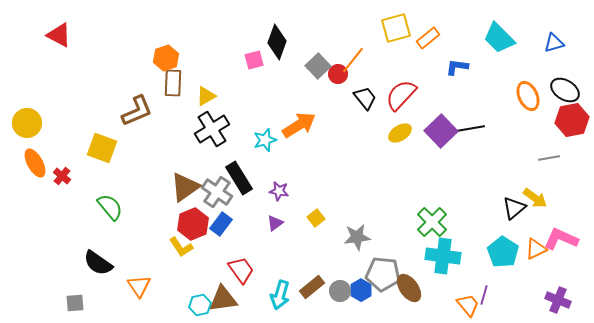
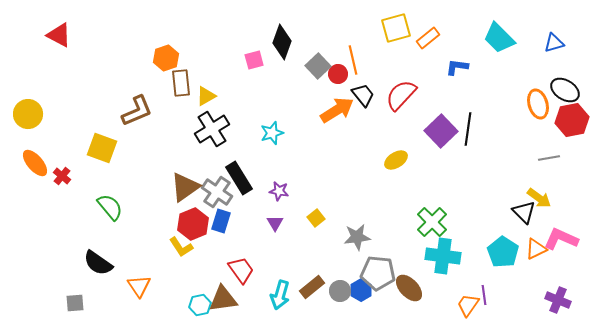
black diamond at (277, 42): moved 5 px right
orange line at (353, 60): rotated 52 degrees counterclockwise
brown rectangle at (173, 83): moved 8 px right; rotated 8 degrees counterclockwise
orange ellipse at (528, 96): moved 10 px right, 8 px down; rotated 8 degrees clockwise
black trapezoid at (365, 98): moved 2 px left, 3 px up
yellow circle at (27, 123): moved 1 px right, 9 px up
orange arrow at (299, 125): moved 38 px right, 15 px up
black line at (468, 129): rotated 72 degrees counterclockwise
yellow ellipse at (400, 133): moved 4 px left, 27 px down
cyan star at (265, 140): moved 7 px right, 7 px up
orange ellipse at (35, 163): rotated 12 degrees counterclockwise
yellow arrow at (535, 198): moved 4 px right
black triangle at (514, 208): moved 10 px right, 4 px down; rotated 35 degrees counterclockwise
purple triangle at (275, 223): rotated 24 degrees counterclockwise
blue rectangle at (221, 224): moved 3 px up; rotated 20 degrees counterclockwise
gray pentagon at (383, 274): moved 5 px left, 1 px up
brown ellipse at (409, 288): rotated 8 degrees counterclockwise
purple line at (484, 295): rotated 24 degrees counterclockwise
orange trapezoid at (468, 305): rotated 105 degrees counterclockwise
